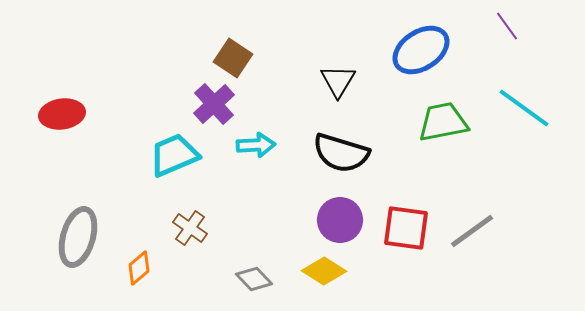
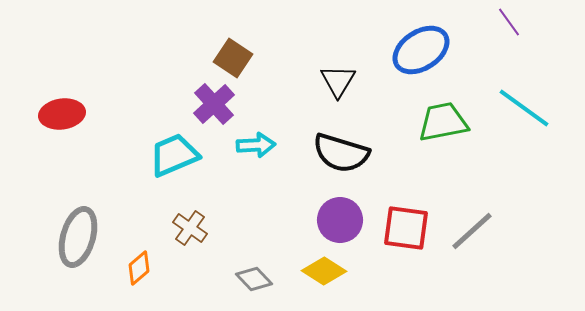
purple line: moved 2 px right, 4 px up
gray line: rotated 6 degrees counterclockwise
